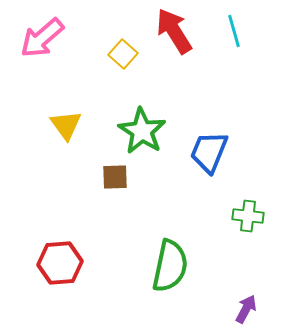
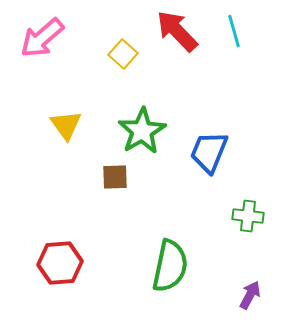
red arrow: moved 3 px right; rotated 12 degrees counterclockwise
green star: rotated 9 degrees clockwise
purple arrow: moved 4 px right, 14 px up
